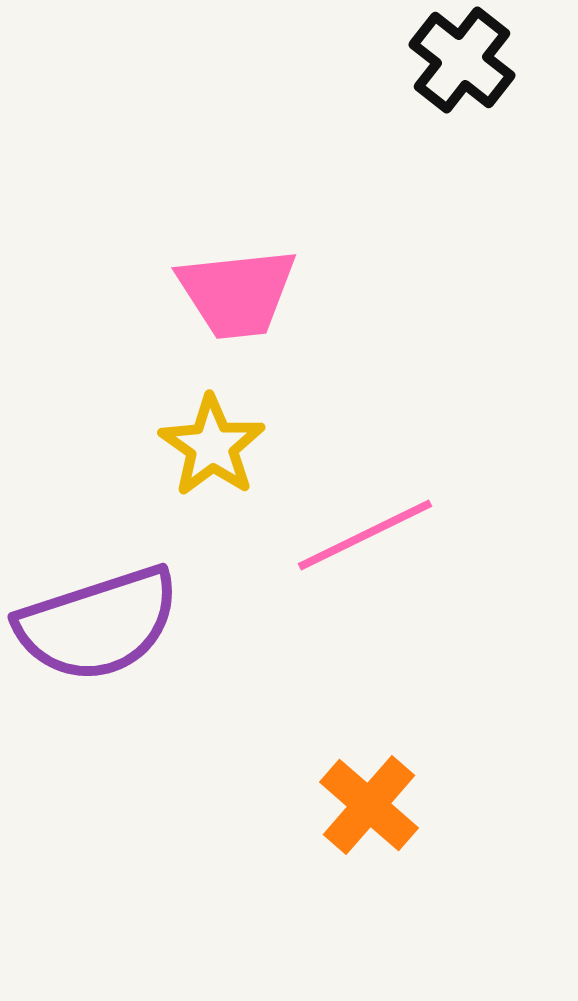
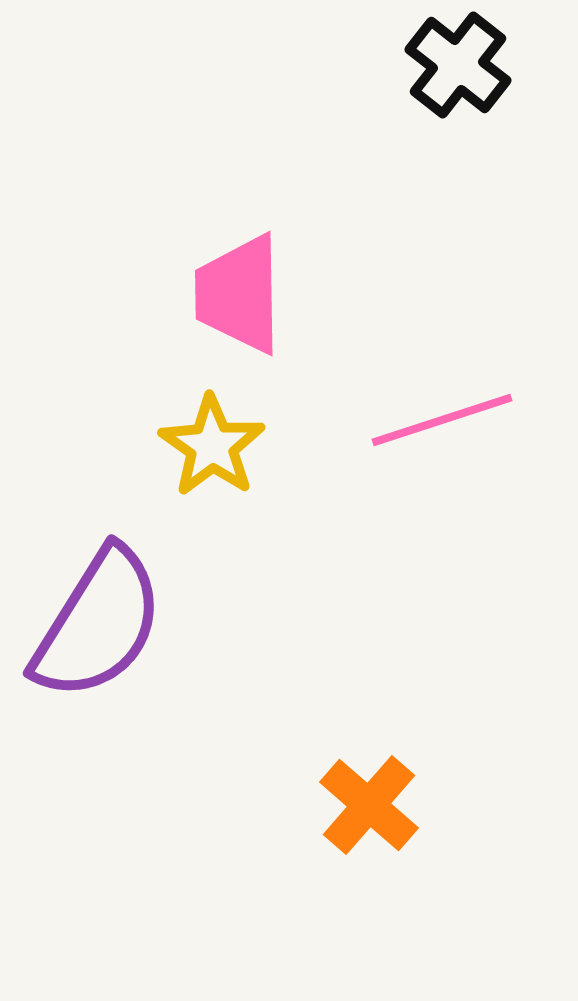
black cross: moved 4 px left, 5 px down
pink trapezoid: moved 2 px right, 1 px down; rotated 95 degrees clockwise
pink line: moved 77 px right, 115 px up; rotated 8 degrees clockwise
purple semicircle: rotated 40 degrees counterclockwise
